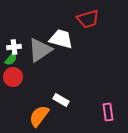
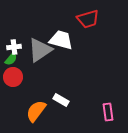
white trapezoid: moved 1 px down
orange semicircle: moved 3 px left, 5 px up
